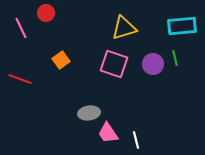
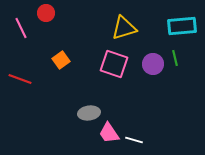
pink trapezoid: moved 1 px right
white line: moved 2 px left; rotated 60 degrees counterclockwise
